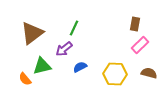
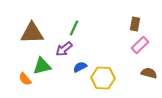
brown triangle: rotated 35 degrees clockwise
yellow hexagon: moved 12 px left, 4 px down
